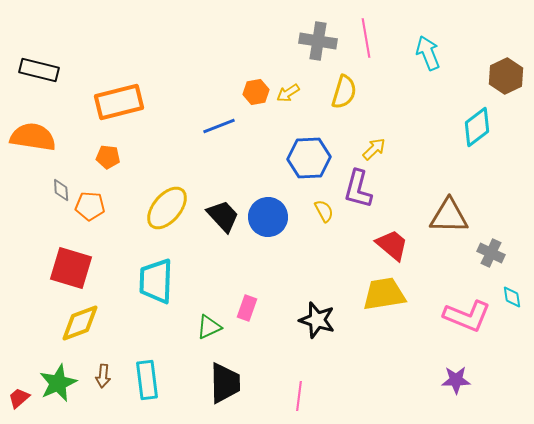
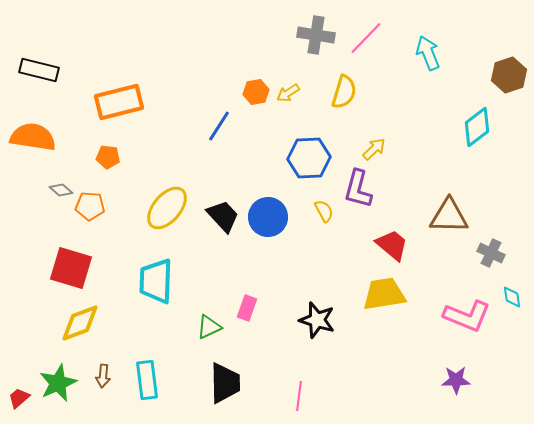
pink line at (366, 38): rotated 54 degrees clockwise
gray cross at (318, 41): moved 2 px left, 6 px up
brown hexagon at (506, 76): moved 3 px right, 1 px up; rotated 8 degrees clockwise
blue line at (219, 126): rotated 36 degrees counterclockwise
gray diamond at (61, 190): rotated 45 degrees counterclockwise
